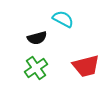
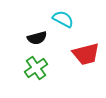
red trapezoid: moved 12 px up
